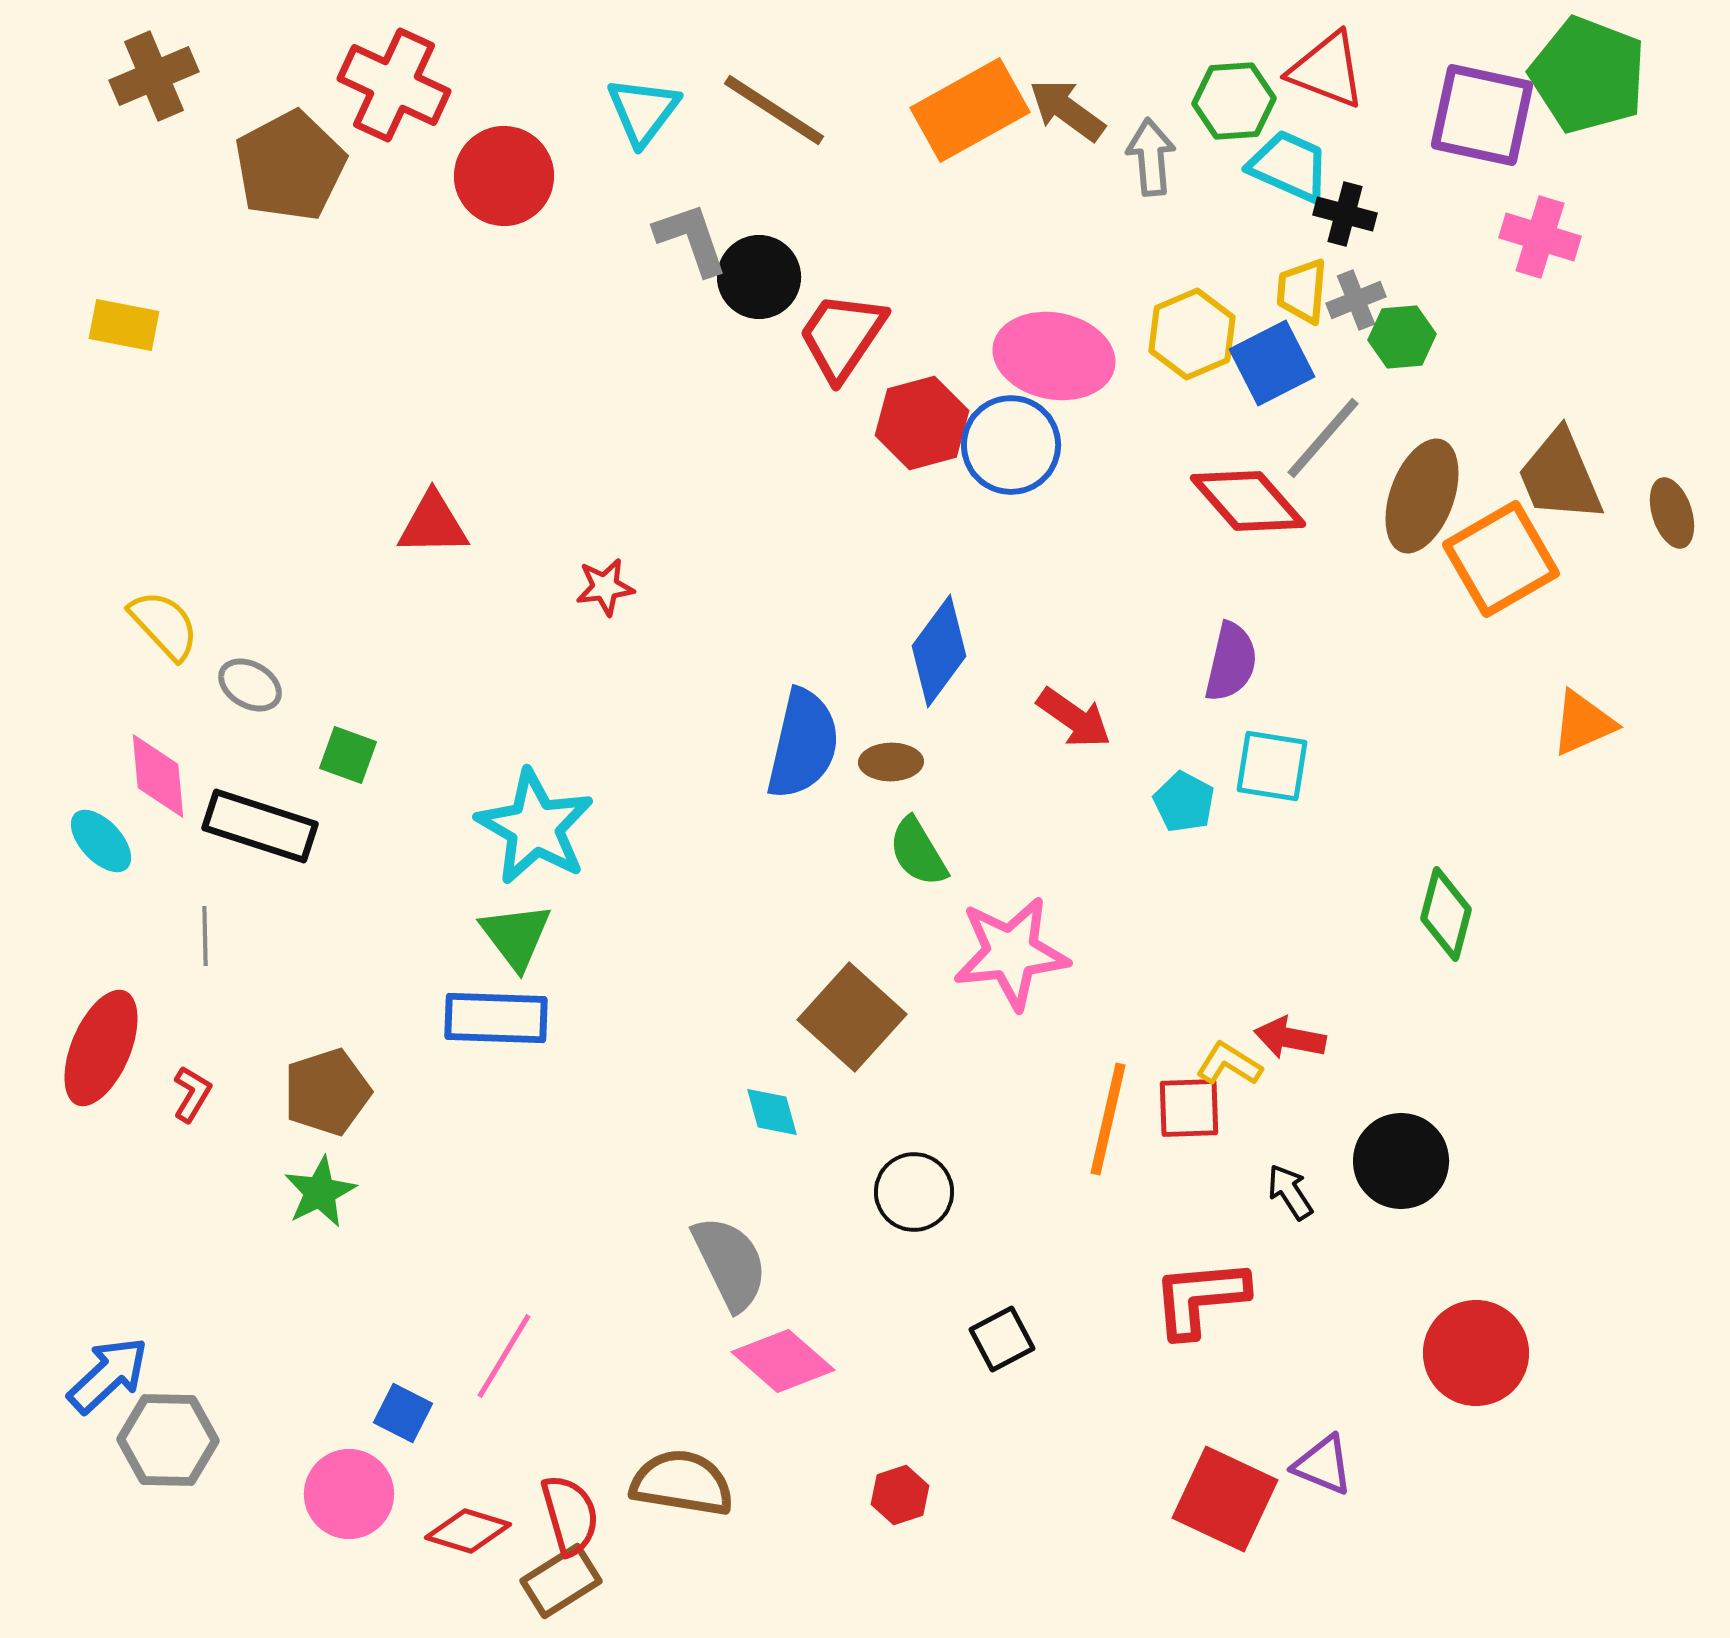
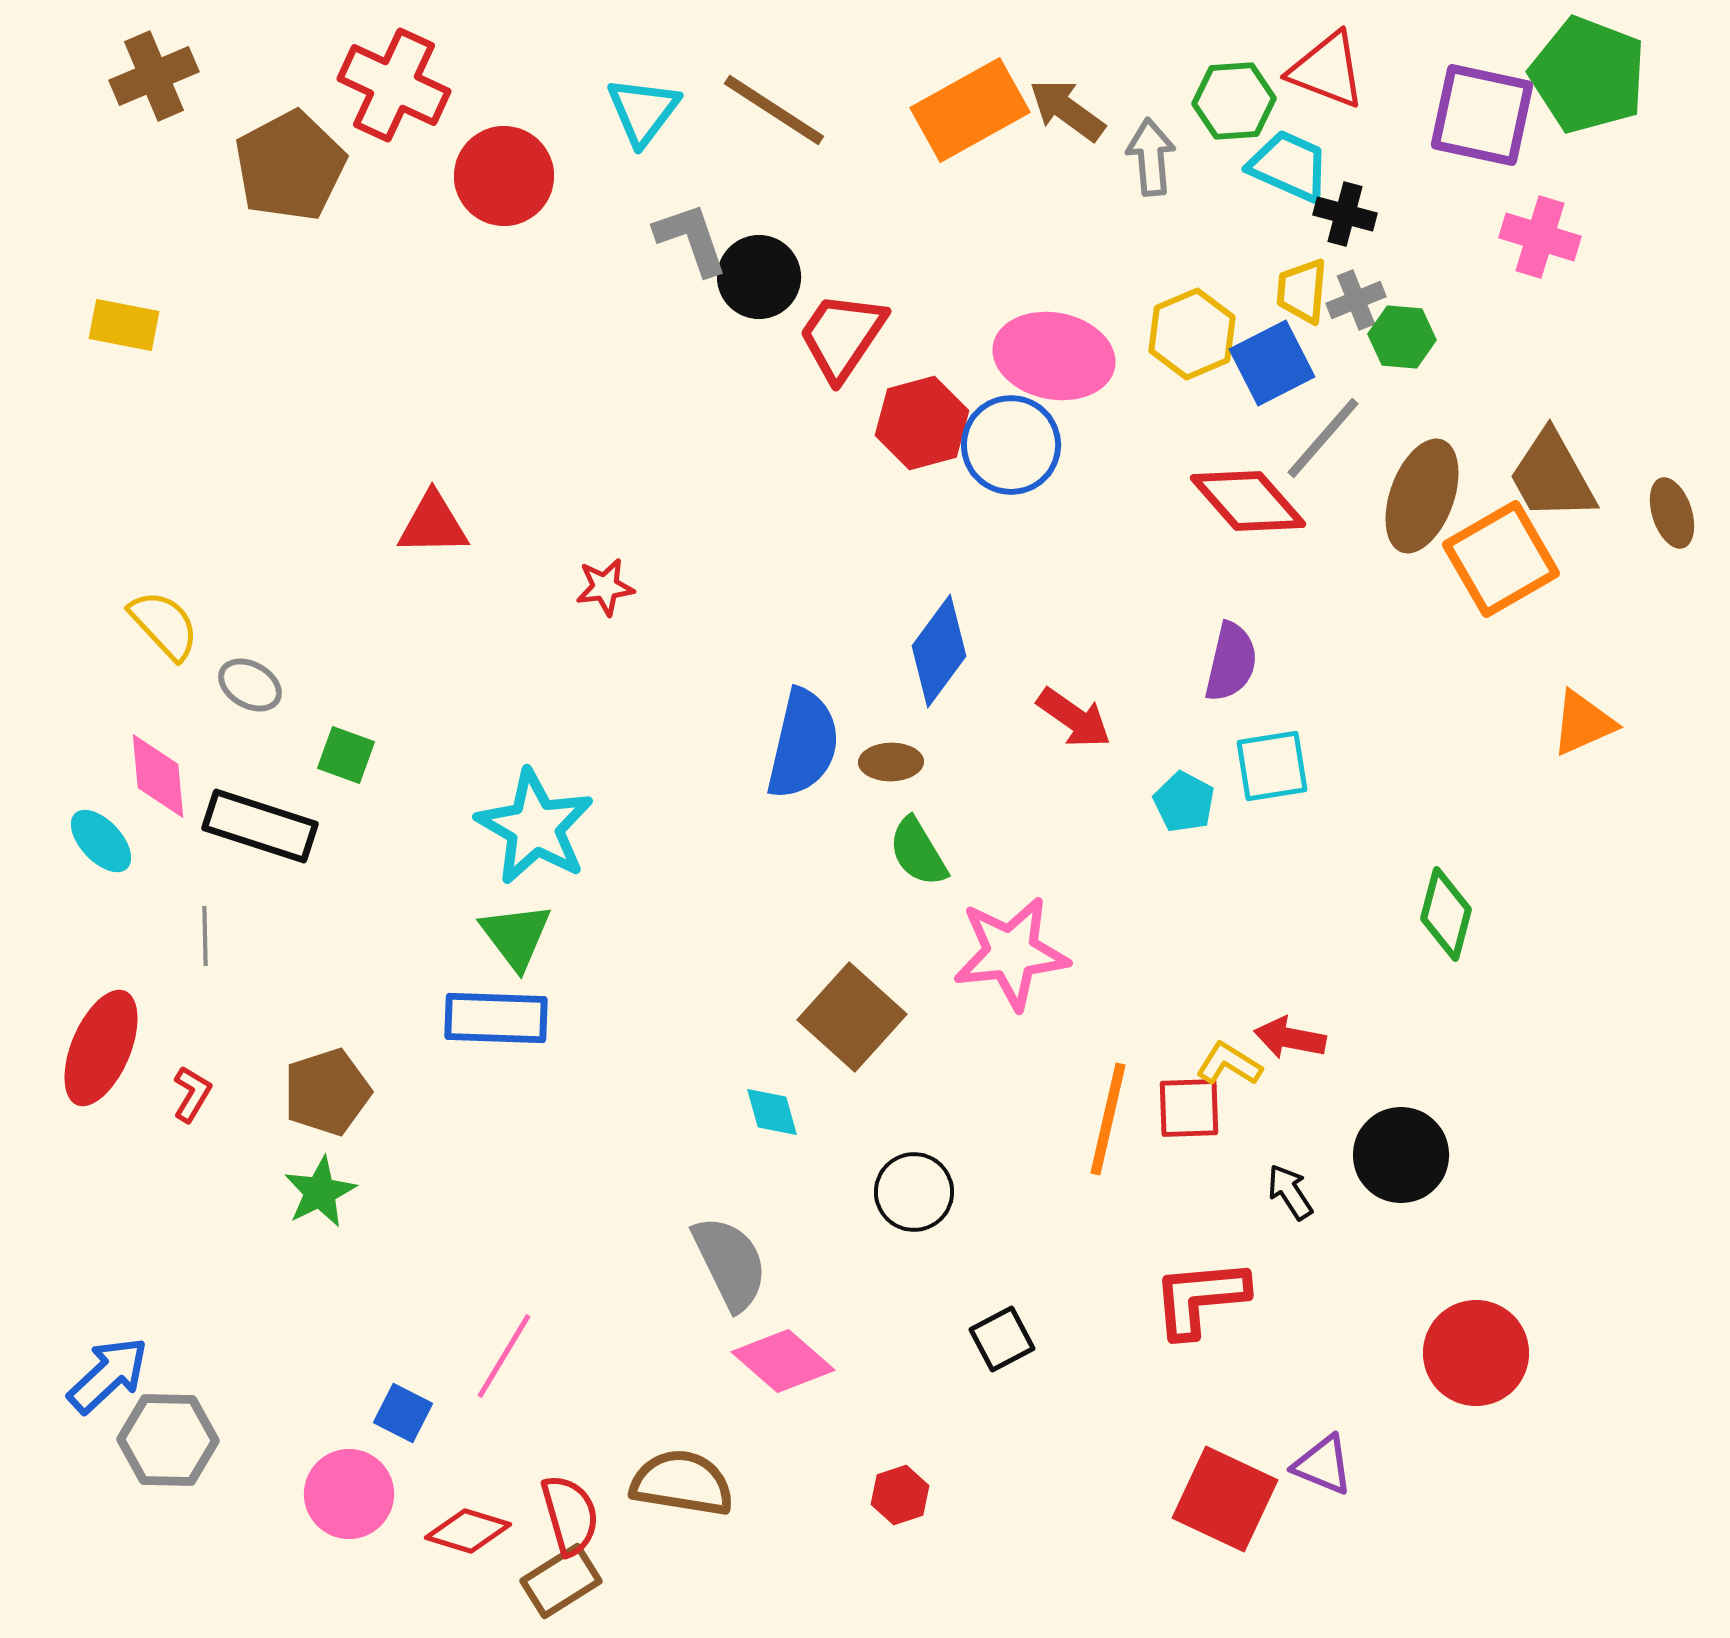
green hexagon at (1402, 337): rotated 10 degrees clockwise
brown trapezoid at (1560, 476): moved 8 px left; rotated 6 degrees counterclockwise
green square at (348, 755): moved 2 px left
cyan square at (1272, 766): rotated 18 degrees counterclockwise
black circle at (1401, 1161): moved 6 px up
